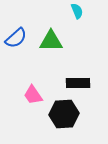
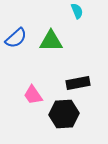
black rectangle: rotated 10 degrees counterclockwise
